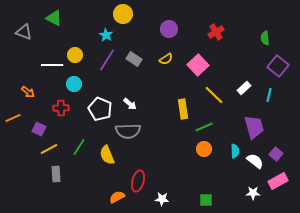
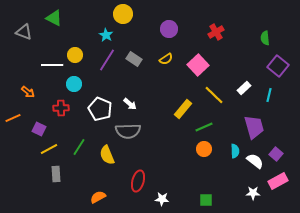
yellow rectangle at (183, 109): rotated 48 degrees clockwise
orange semicircle at (117, 197): moved 19 px left
